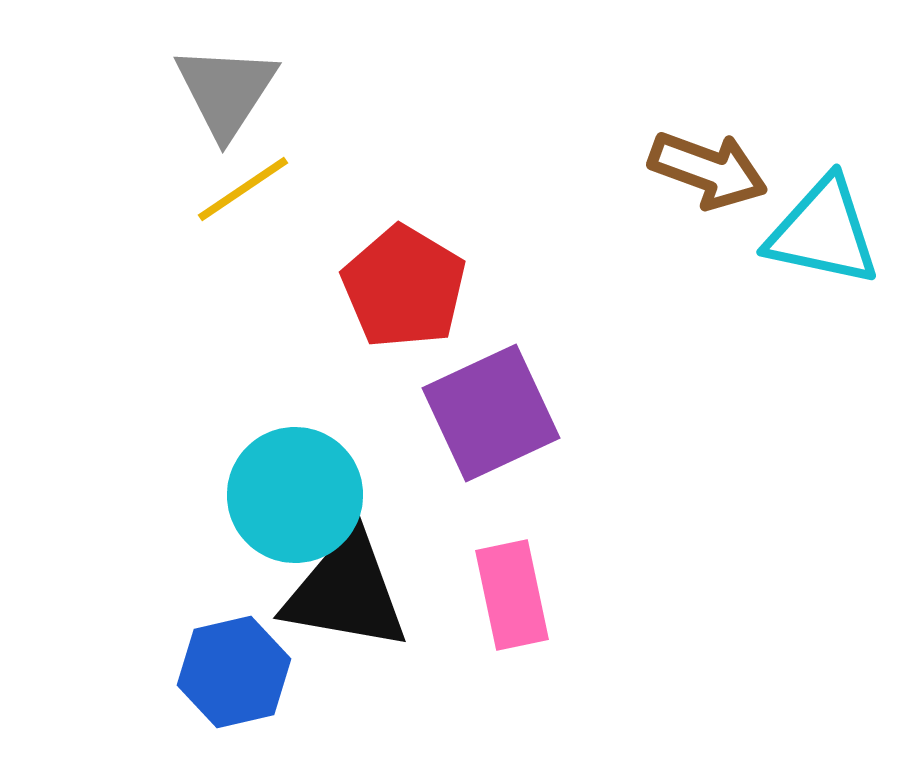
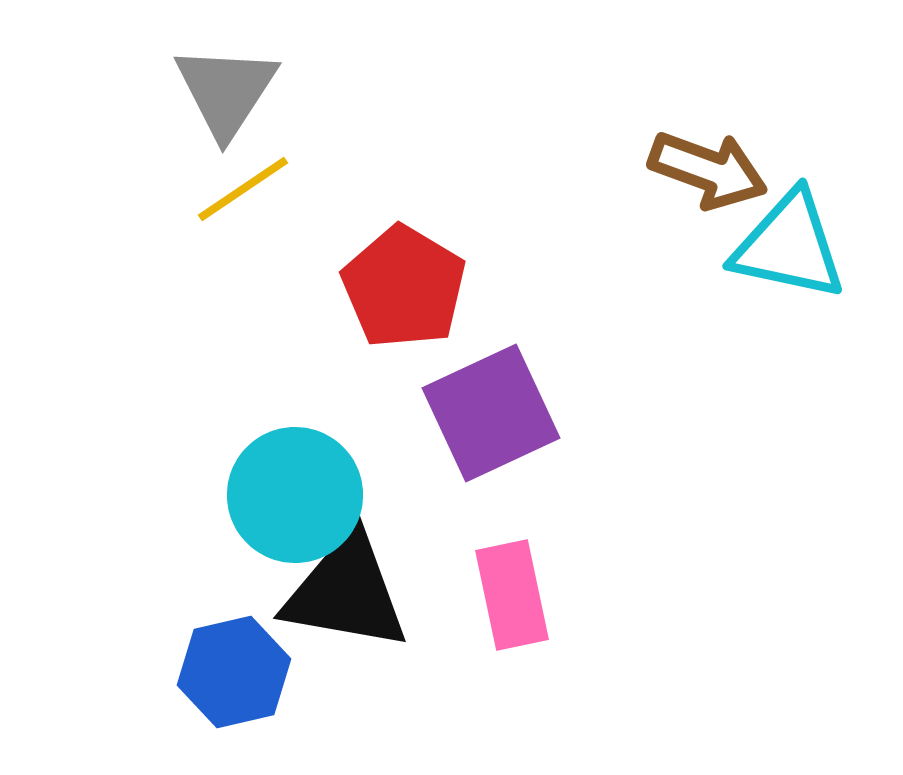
cyan triangle: moved 34 px left, 14 px down
